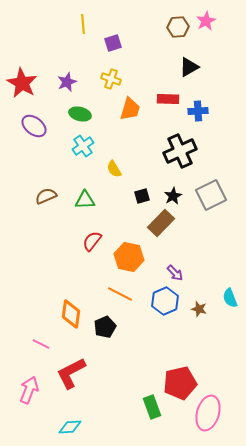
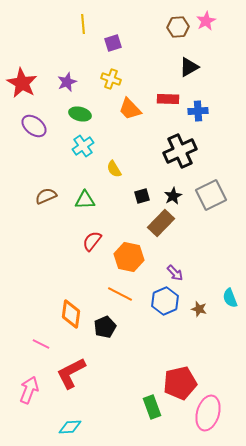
orange trapezoid: rotated 120 degrees clockwise
